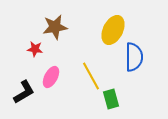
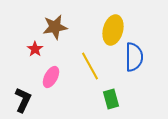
yellow ellipse: rotated 12 degrees counterclockwise
red star: rotated 28 degrees clockwise
yellow line: moved 1 px left, 10 px up
black L-shape: moved 1 px left, 8 px down; rotated 35 degrees counterclockwise
